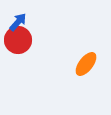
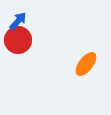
blue arrow: moved 1 px up
